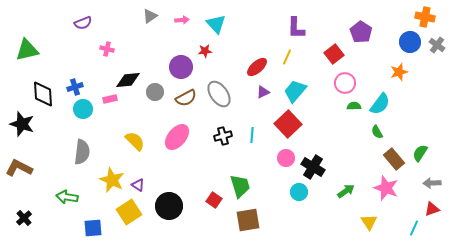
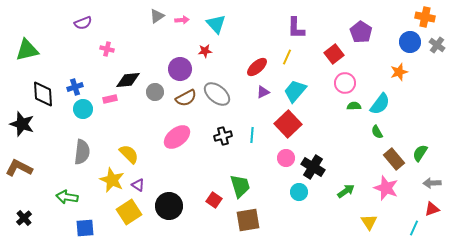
gray triangle at (150, 16): moved 7 px right
purple circle at (181, 67): moved 1 px left, 2 px down
gray ellipse at (219, 94): moved 2 px left; rotated 16 degrees counterclockwise
pink ellipse at (177, 137): rotated 12 degrees clockwise
yellow semicircle at (135, 141): moved 6 px left, 13 px down
blue square at (93, 228): moved 8 px left
